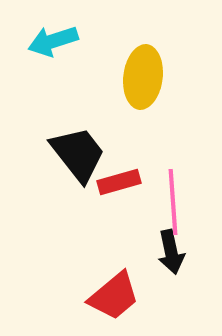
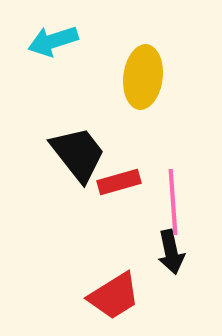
red trapezoid: rotated 8 degrees clockwise
